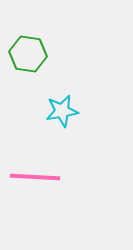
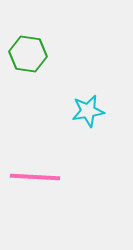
cyan star: moved 26 px right
